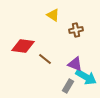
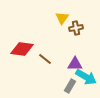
yellow triangle: moved 9 px right, 3 px down; rotated 32 degrees clockwise
brown cross: moved 2 px up
red diamond: moved 1 px left, 3 px down
purple triangle: rotated 21 degrees counterclockwise
gray rectangle: moved 2 px right
